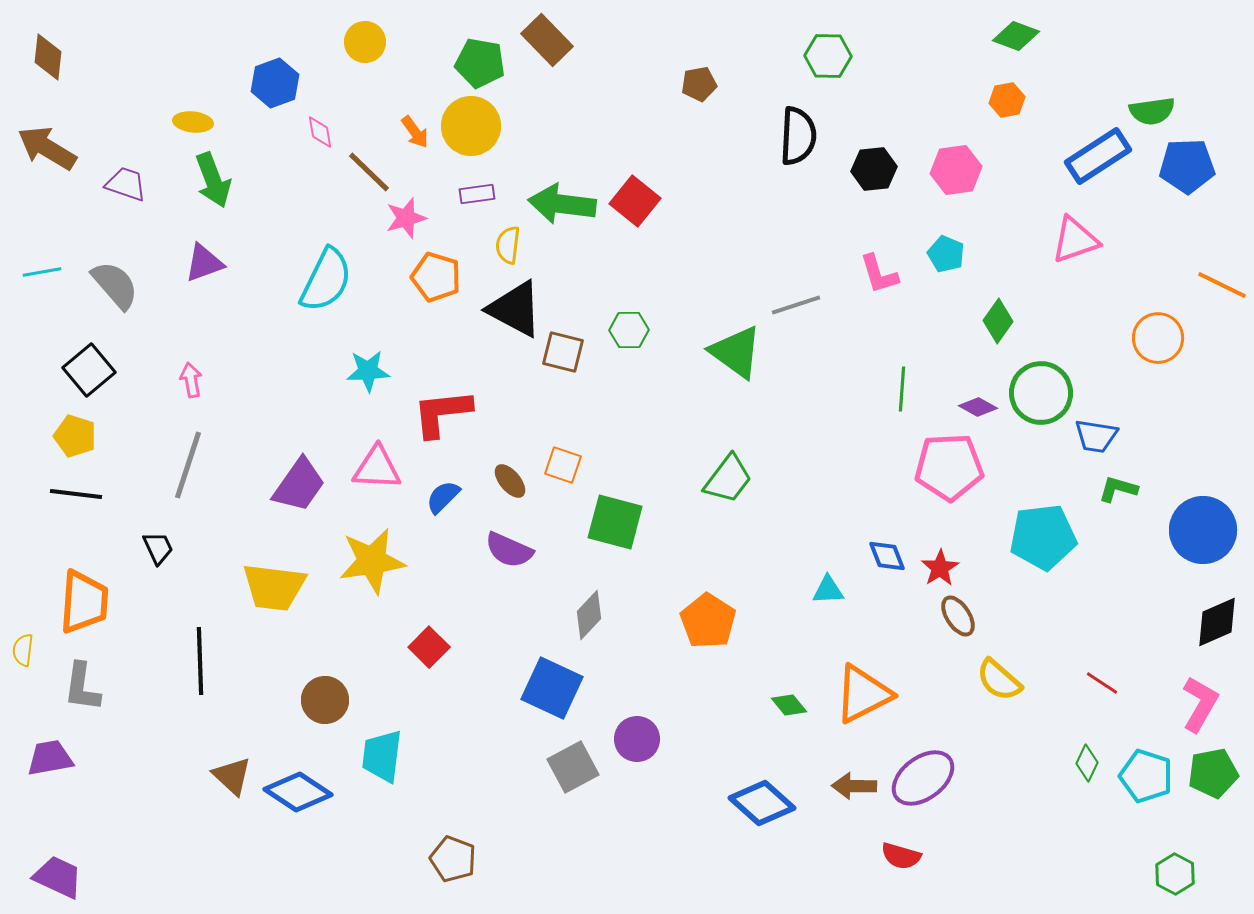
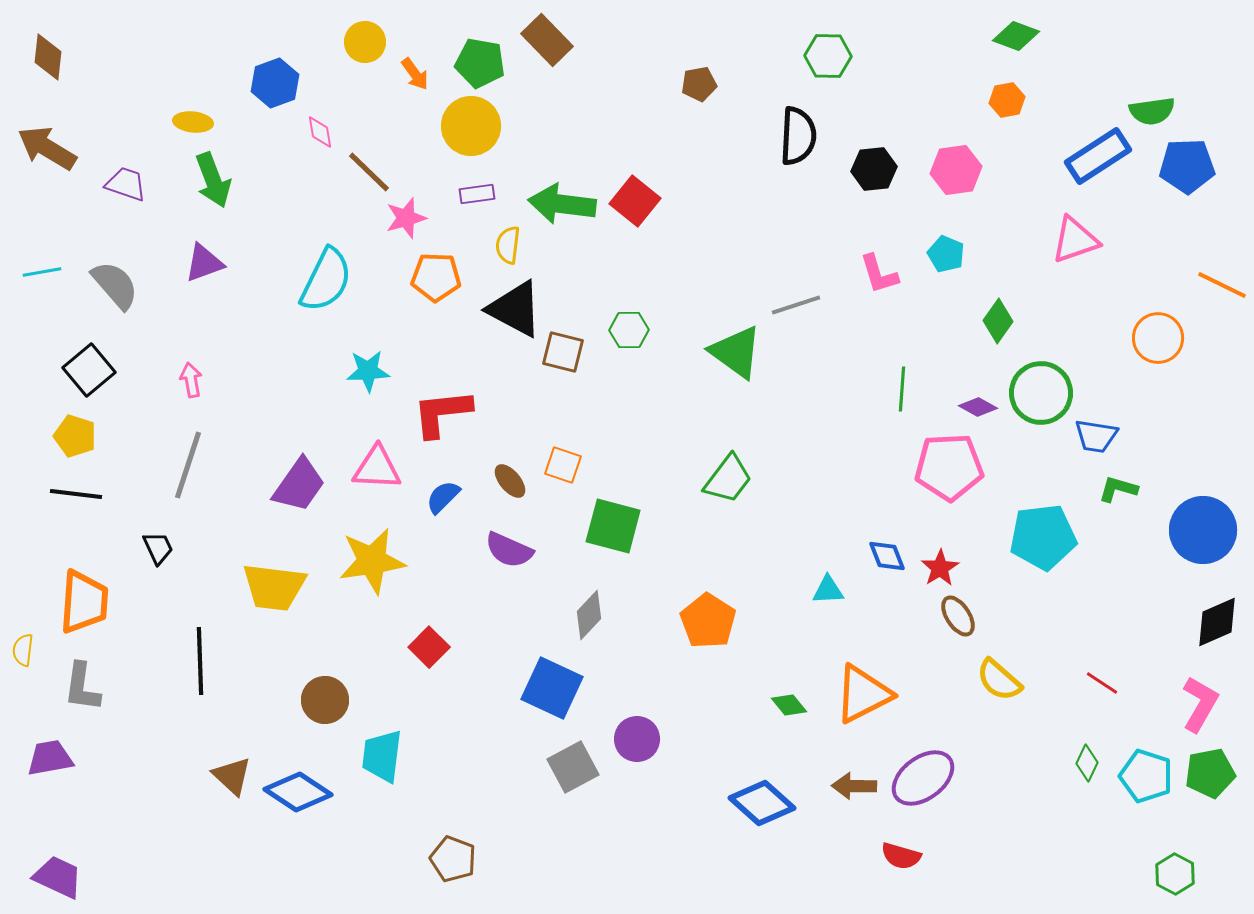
orange arrow at (415, 132): moved 58 px up
orange pentagon at (436, 277): rotated 15 degrees counterclockwise
green square at (615, 522): moved 2 px left, 4 px down
green pentagon at (1213, 773): moved 3 px left
